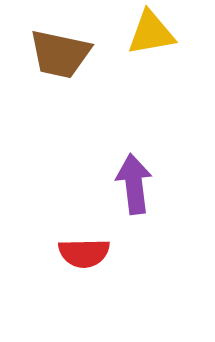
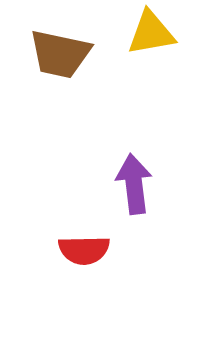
red semicircle: moved 3 px up
